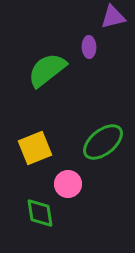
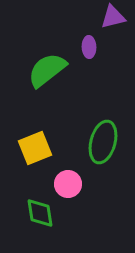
green ellipse: rotated 36 degrees counterclockwise
